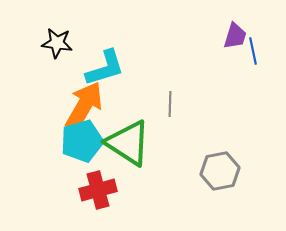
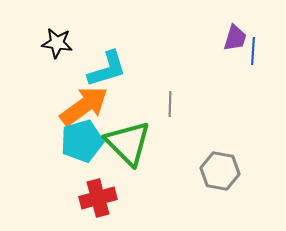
purple trapezoid: moved 2 px down
blue line: rotated 16 degrees clockwise
cyan L-shape: moved 2 px right, 1 px down
orange arrow: rotated 24 degrees clockwise
green triangle: rotated 12 degrees clockwise
gray hexagon: rotated 21 degrees clockwise
red cross: moved 8 px down
